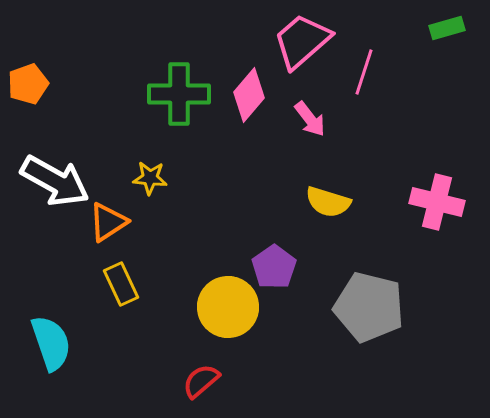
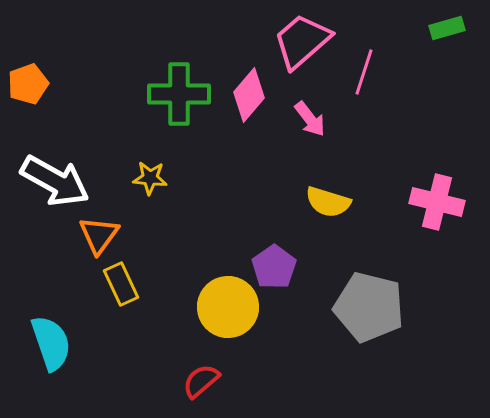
orange triangle: moved 9 px left, 13 px down; rotated 21 degrees counterclockwise
